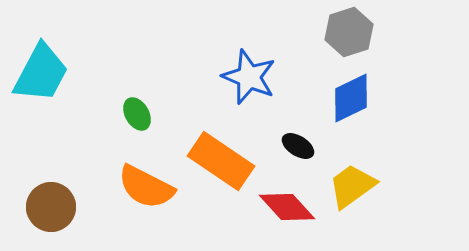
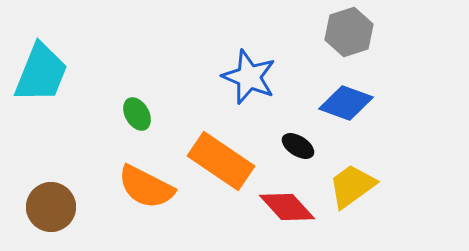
cyan trapezoid: rotated 6 degrees counterclockwise
blue diamond: moved 5 px left, 5 px down; rotated 46 degrees clockwise
